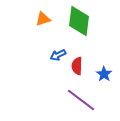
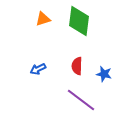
blue arrow: moved 20 px left, 14 px down
blue star: rotated 21 degrees counterclockwise
